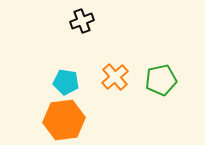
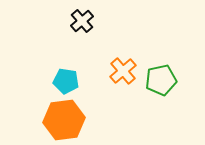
black cross: rotated 20 degrees counterclockwise
orange cross: moved 8 px right, 6 px up
cyan pentagon: moved 1 px up
